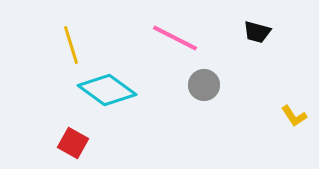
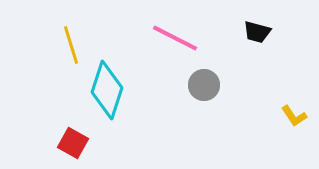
cyan diamond: rotated 72 degrees clockwise
